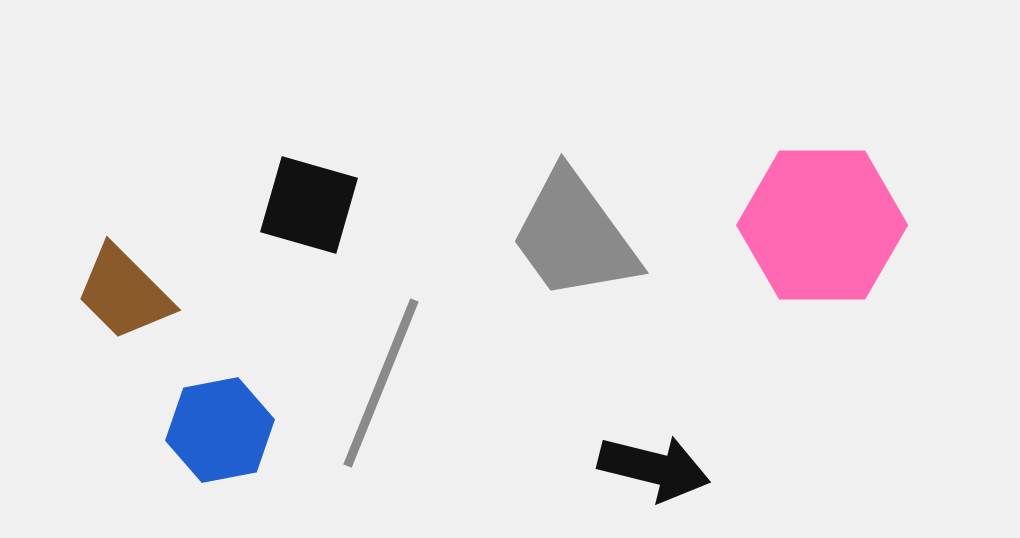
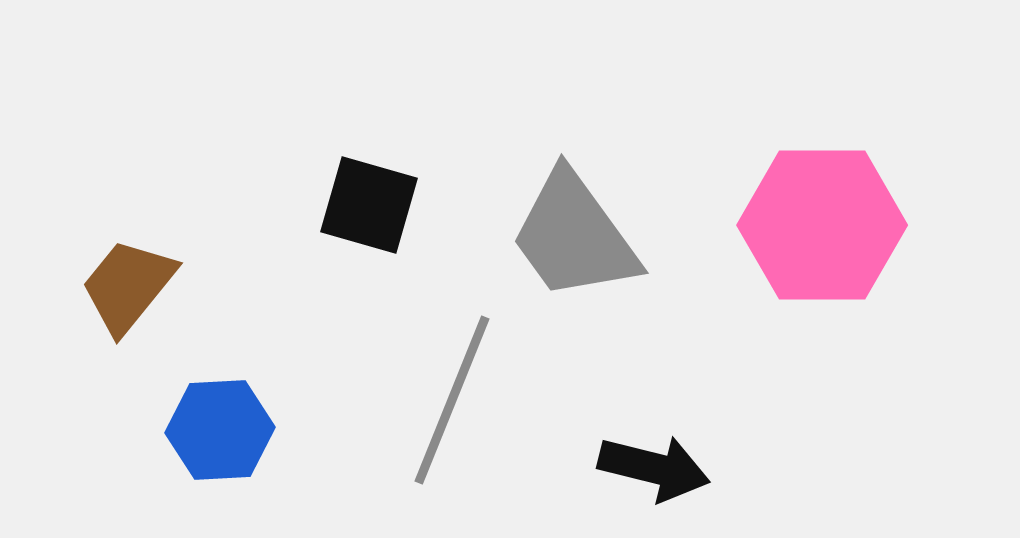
black square: moved 60 px right
brown trapezoid: moved 4 px right, 7 px up; rotated 84 degrees clockwise
gray line: moved 71 px right, 17 px down
blue hexagon: rotated 8 degrees clockwise
